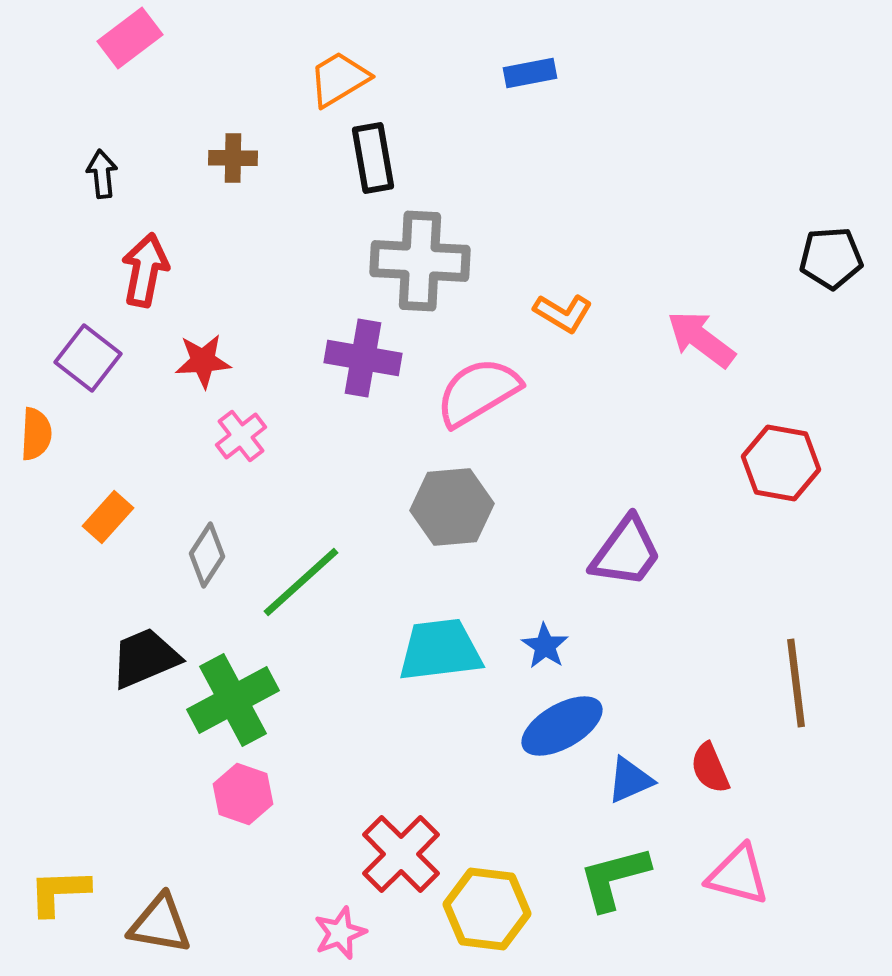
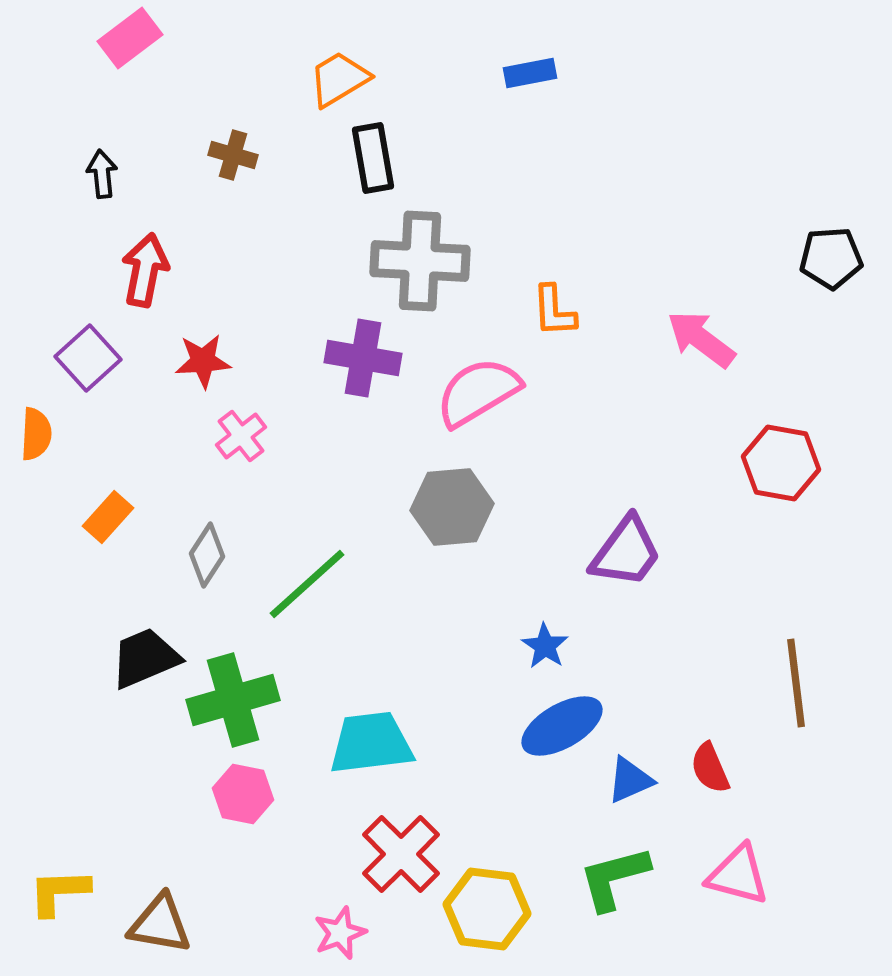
brown cross: moved 3 px up; rotated 15 degrees clockwise
orange L-shape: moved 9 px left, 2 px up; rotated 56 degrees clockwise
purple square: rotated 10 degrees clockwise
green line: moved 6 px right, 2 px down
cyan trapezoid: moved 69 px left, 93 px down
green cross: rotated 12 degrees clockwise
pink hexagon: rotated 8 degrees counterclockwise
